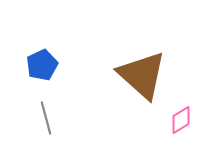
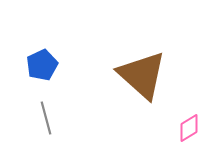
pink diamond: moved 8 px right, 8 px down
